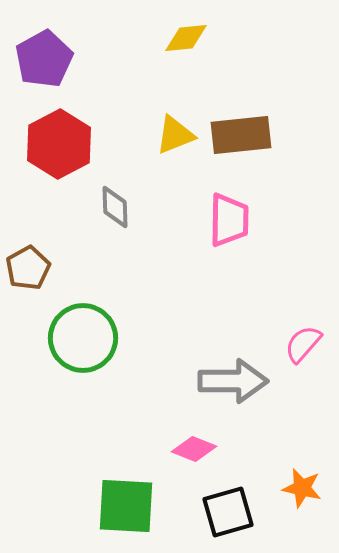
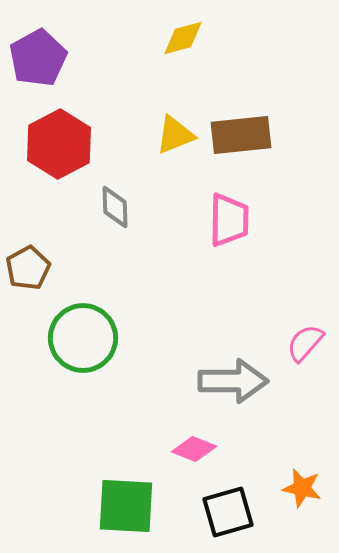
yellow diamond: moved 3 px left; rotated 9 degrees counterclockwise
purple pentagon: moved 6 px left, 1 px up
pink semicircle: moved 2 px right, 1 px up
